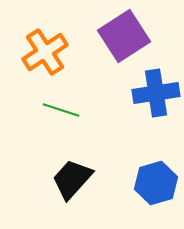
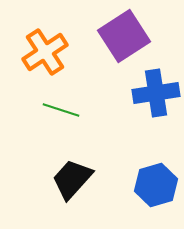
blue hexagon: moved 2 px down
